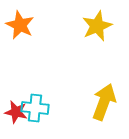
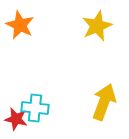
red star: moved 7 px down
